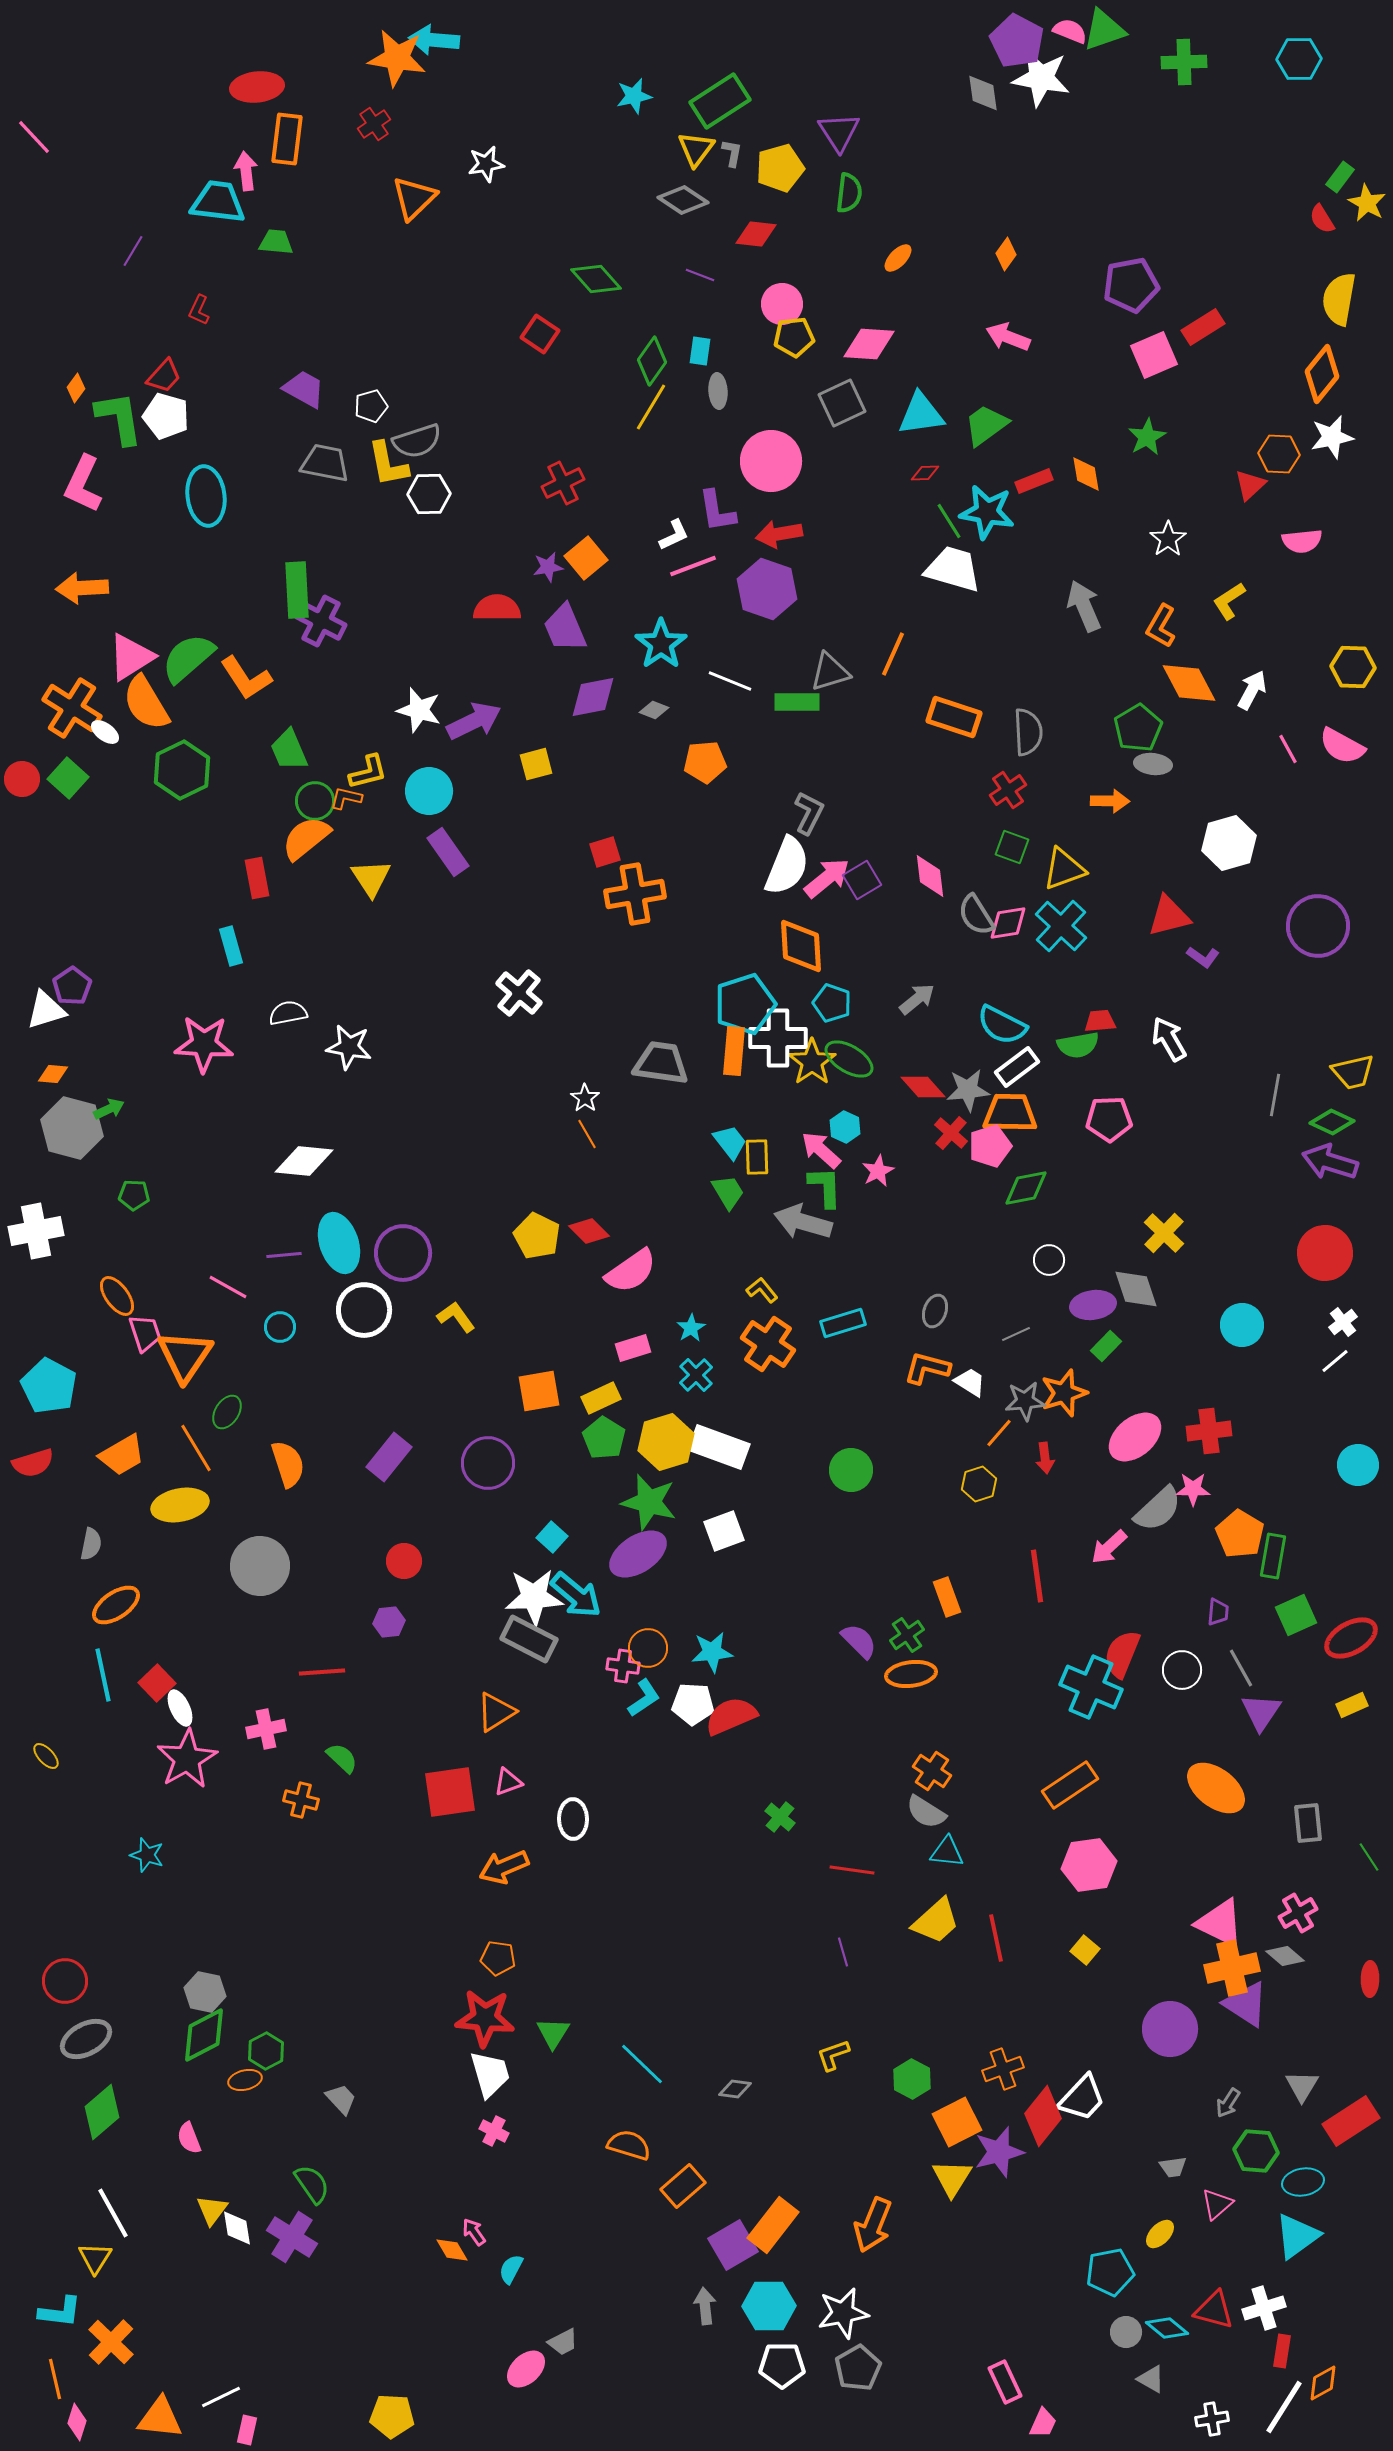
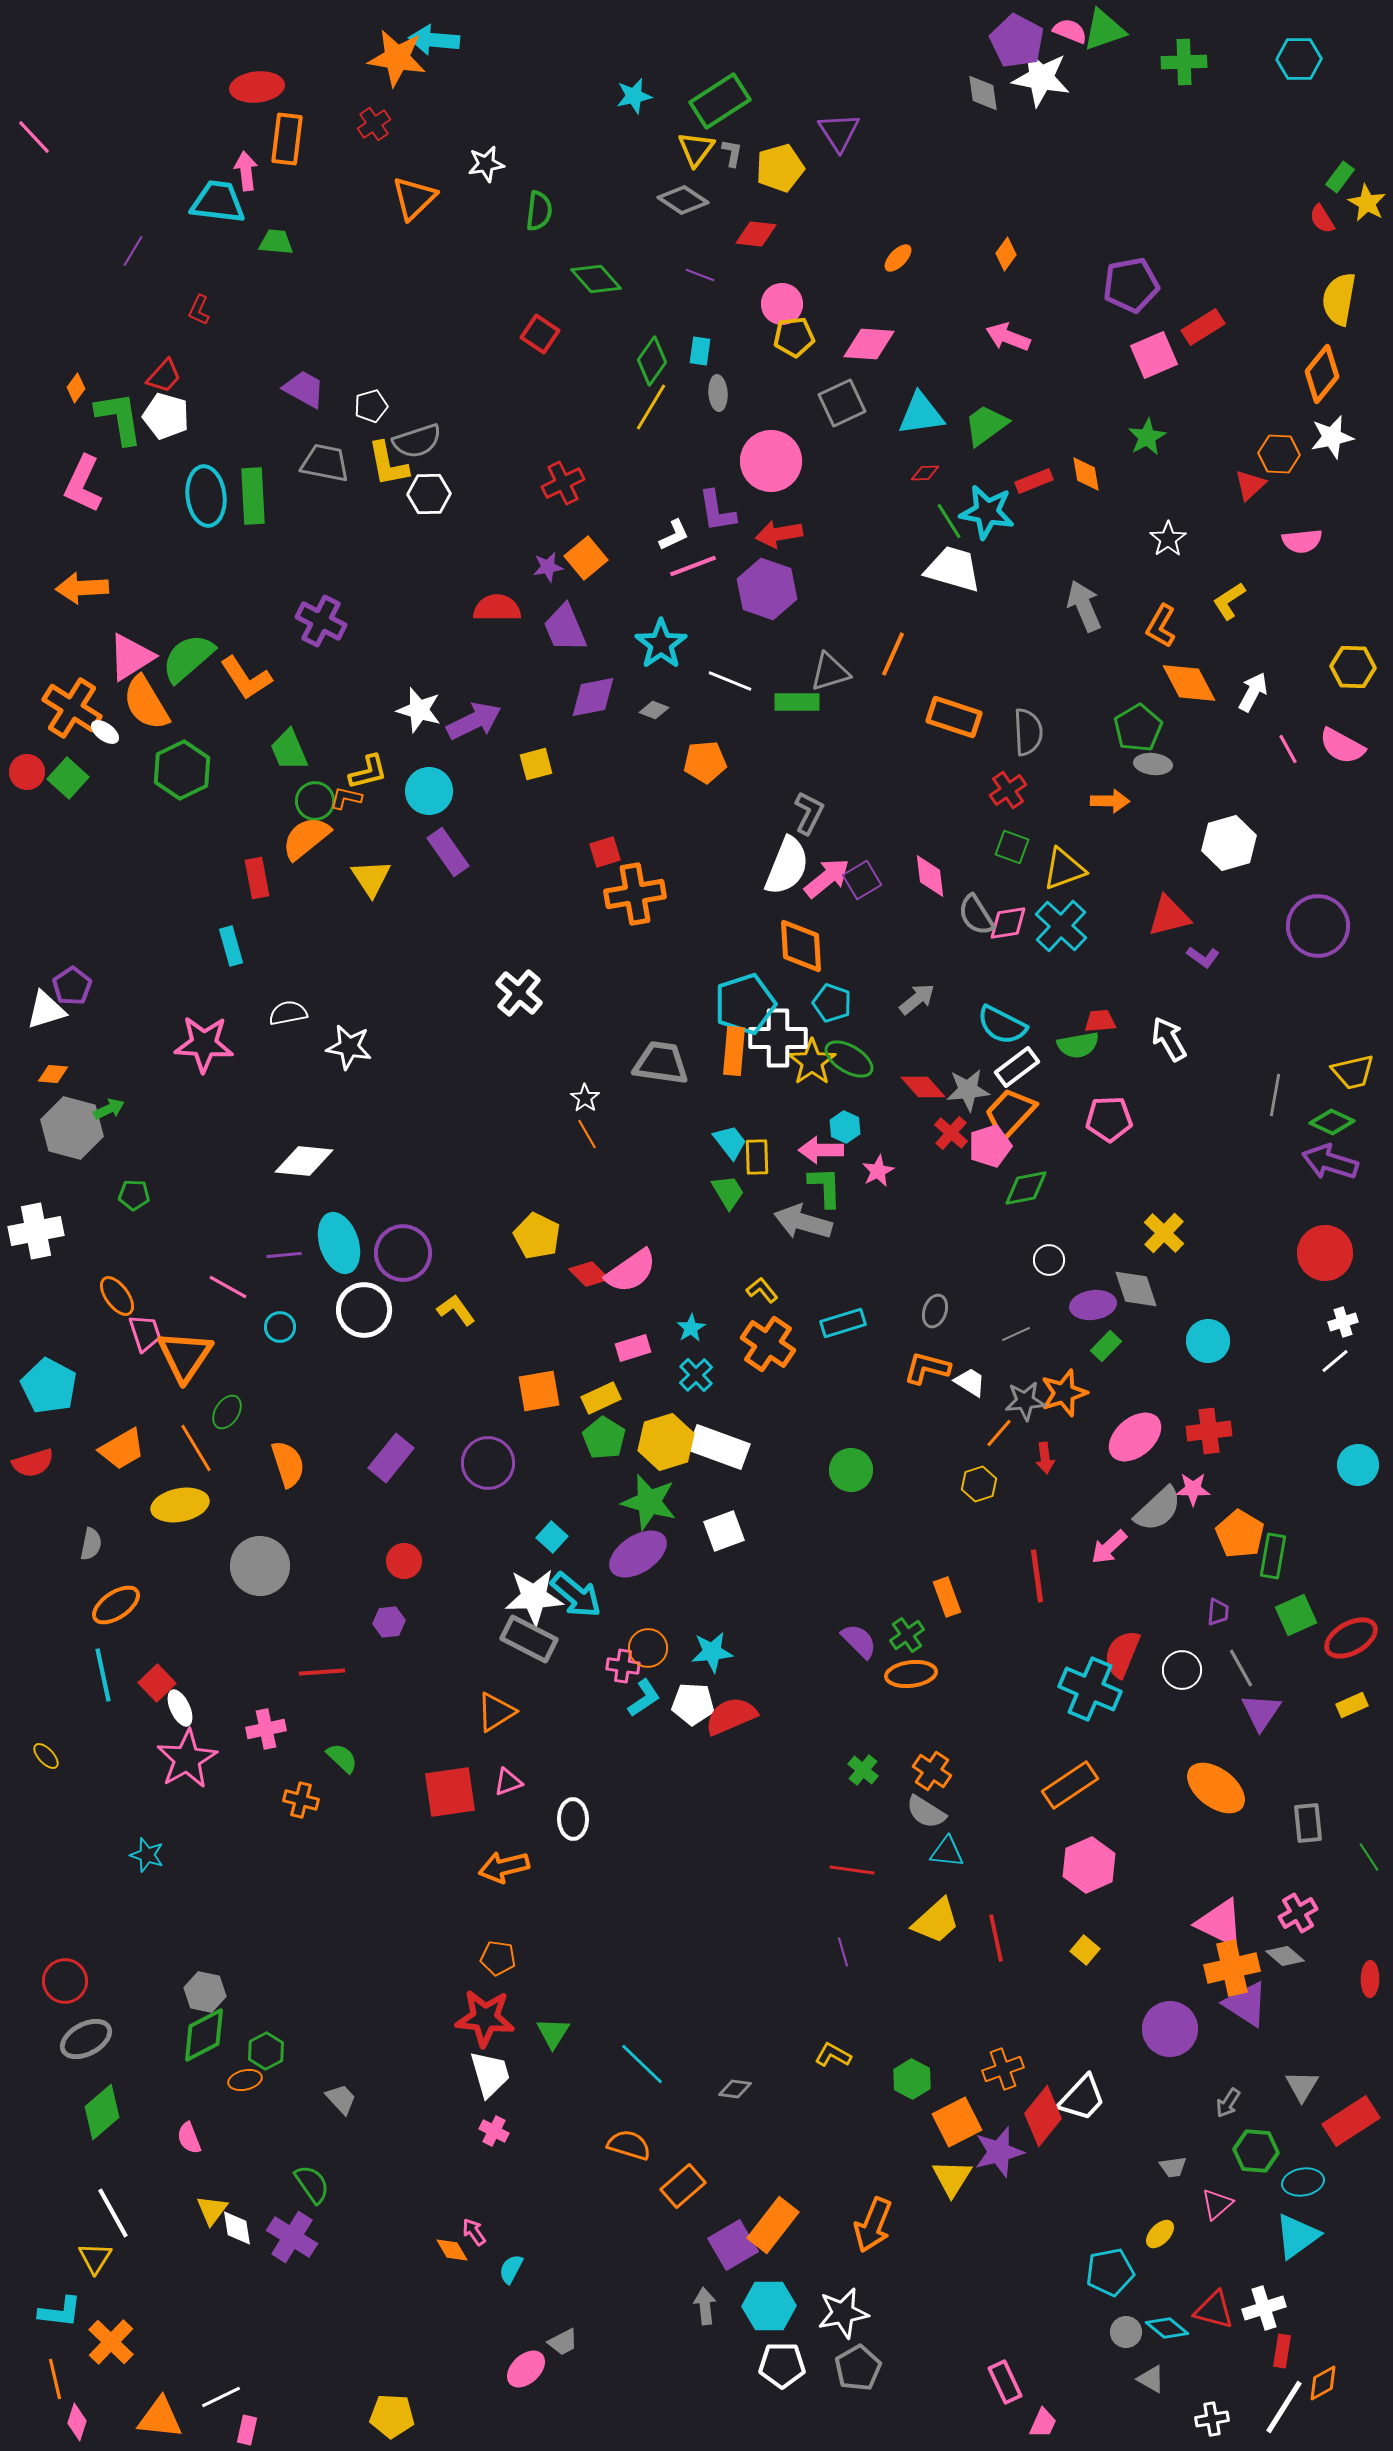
green semicircle at (849, 193): moved 310 px left, 18 px down
gray ellipse at (718, 391): moved 2 px down
green rectangle at (297, 590): moved 44 px left, 94 px up
white arrow at (1252, 690): moved 1 px right, 2 px down
red circle at (22, 779): moved 5 px right, 7 px up
orange trapezoid at (1010, 1113): rotated 48 degrees counterclockwise
pink arrow at (821, 1150): rotated 42 degrees counterclockwise
red diamond at (589, 1231): moved 43 px down
yellow L-shape at (456, 1317): moved 7 px up
white cross at (1343, 1322): rotated 20 degrees clockwise
cyan circle at (1242, 1325): moved 34 px left, 16 px down
orange trapezoid at (122, 1455): moved 6 px up
purple rectangle at (389, 1457): moved 2 px right, 1 px down
cyan cross at (1091, 1687): moved 1 px left, 2 px down
green cross at (780, 1817): moved 83 px right, 47 px up
pink hexagon at (1089, 1865): rotated 16 degrees counterclockwise
orange arrow at (504, 1867): rotated 9 degrees clockwise
yellow L-shape at (833, 2055): rotated 48 degrees clockwise
